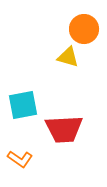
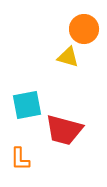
cyan square: moved 4 px right
red trapezoid: moved 1 px down; rotated 18 degrees clockwise
orange L-shape: rotated 55 degrees clockwise
